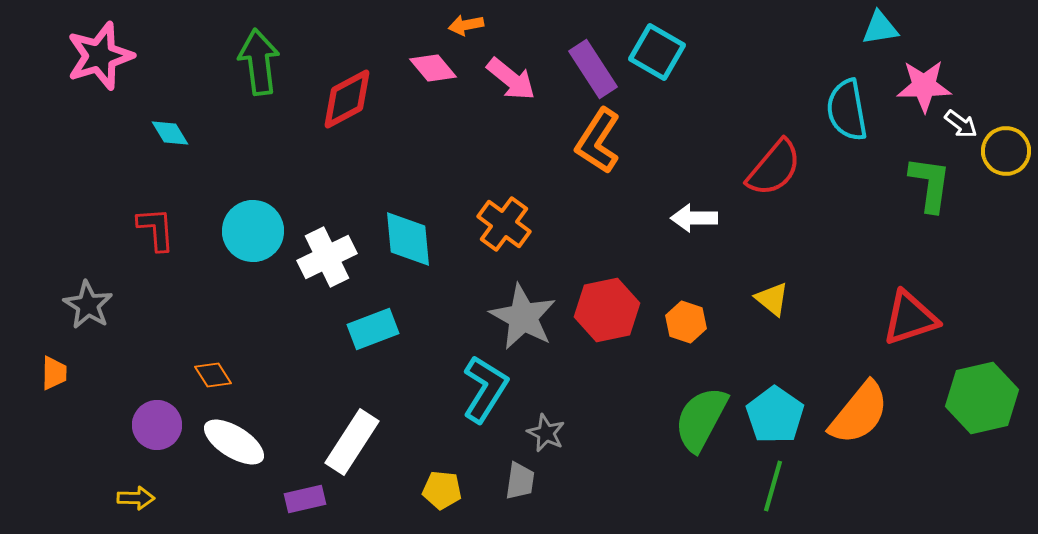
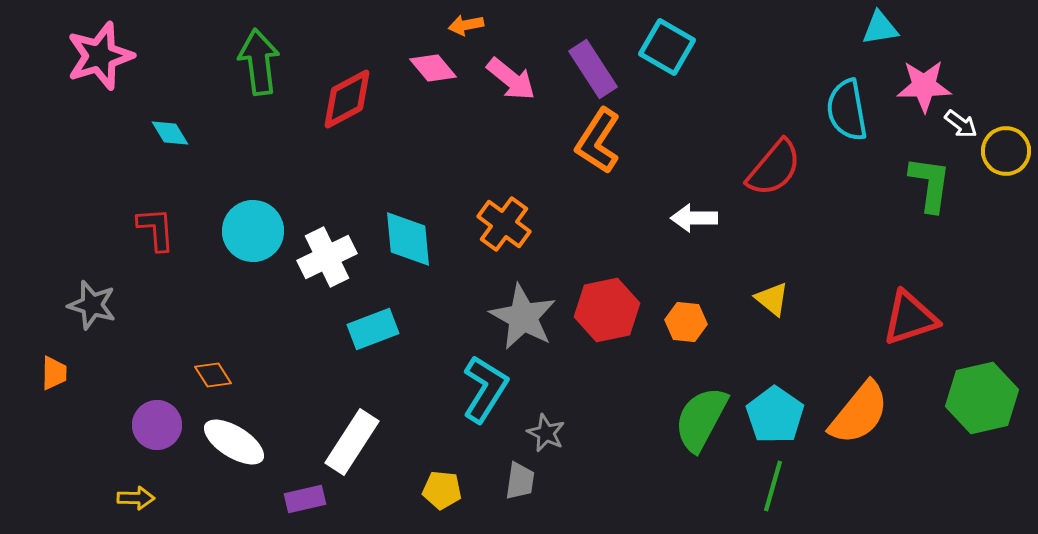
cyan square at (657, 52): moved 10 px right, 5 px up
gray star at (88, 305): moved 4 px right; rotated 15 degrees counterclockwise
orange hexagon at (686, 322): rotated 12 degrees counterclockwise
